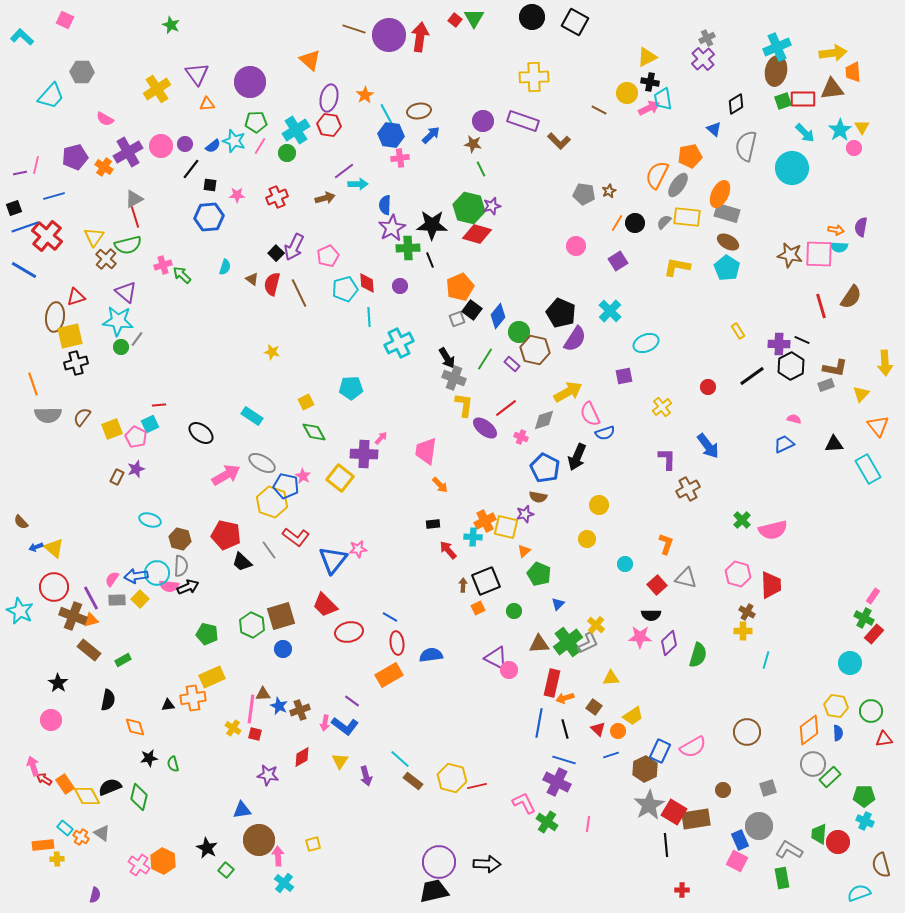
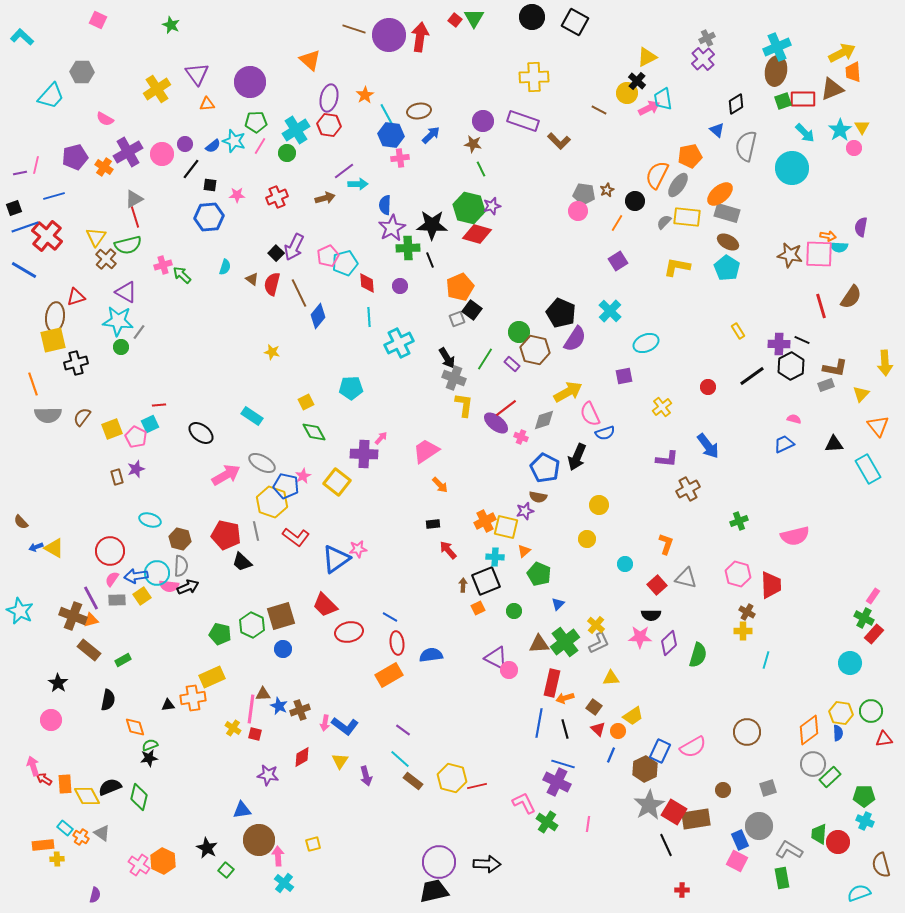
pink square at (65, 20): moved 33 px right
yellow arrow at (833, 53): moved 9 px right; rotated 20 degrees counterclockwise
black cross at (650, 82): moved 13 px left, 1 px up; rotated 30 degrees clockwise
brown triangle at (832, 89): rotated 15 degrees counterclockwise
blue triangle at (714, 129): moved 3 px right, 1 px down
pink circle at (161, 146): moved 1 px right, 8 px down
brown star at (609, 191): moved 2 px left, 1 px up
orange ellipse at (720, 194): rotated 24 degrees clockwise
black circle at (635, 223): moved 22 px up
orange arrow at (836, 230): moved 8 px left, 6 px down
yellow triangle at (94, 237): moved 2 px right
pink circle at (576, 246): moved 2 px right, 35 px up
cyan pentagon at (345, 289): moved 26 px up
purple triangle at (126, 292): rotated 10 degrees counterclockwise
blue diamond at (498, 316): moved 180 px left
yellow square at (70, 336): moved 17 px left, 4 px down
gray line at (137, 339): moved 2 px right, 7 px up
purple ellipse at (485, 428): moved 11 px right, 5 px up
pink trapezoid at (426, 451): rotated 48 degrees clockwise
purple L-shape at (667, 459): rotated 95 degrees clockwise
pink star at (303, 476): rotated 14 degrees clockwise
brown rectangle at (117, 477): rotated 42 degrees counterclockwise
yellow square at (340, 478): moved 3 px left, 4 px down
purple star at (525, 514): moved 3 px up
green cross at (742, 520): moved 3 px left, 1 px down; rotated 24 degrees clockwise
pink semicircle at (773, 530): moved 22 px right, 6 px down
cyan cross at (473, 537): moved 22 px right, 20 px down
yellow triangle at (54, 548): rotated 10 degrees counterclockwise
gray line at (269, 550): moved 13 px left, 19 px up; rotated 24 degrees clockwise
blue triangle at (333, 560): moved 3 px right, 1 px up; rotated 16 degrees clockwise
red circle at (54, 587): moved 56 px right, 36 px up
yellow square at (140, 599): moved 2 px right, 3 px up; rotated 12 degrees clockwise
green pentagon at (207, 634): moved 13 px right
green cross at (568, 642): moved 3 px left
gray L-shape at (588, 643): moved 11 px right
purple line at (352, 701): moved 51 px right, 29 px down
yellow hexagon at (836, 706): moved 5 px right, 7 px down
blue line at (611, 755): rotated 49 degrees counterclockwise
blue line at (564, 760): moved 1 px left, 4 px down
green semicircle at (173, 764): moved 23 px left, 19 px up; rotated 84 degrees clockwise
orange rectangle at (65, 784): rotated 30 degrees clockwise
black line at (666, 845): rotated 20 degrees counterclockwise
